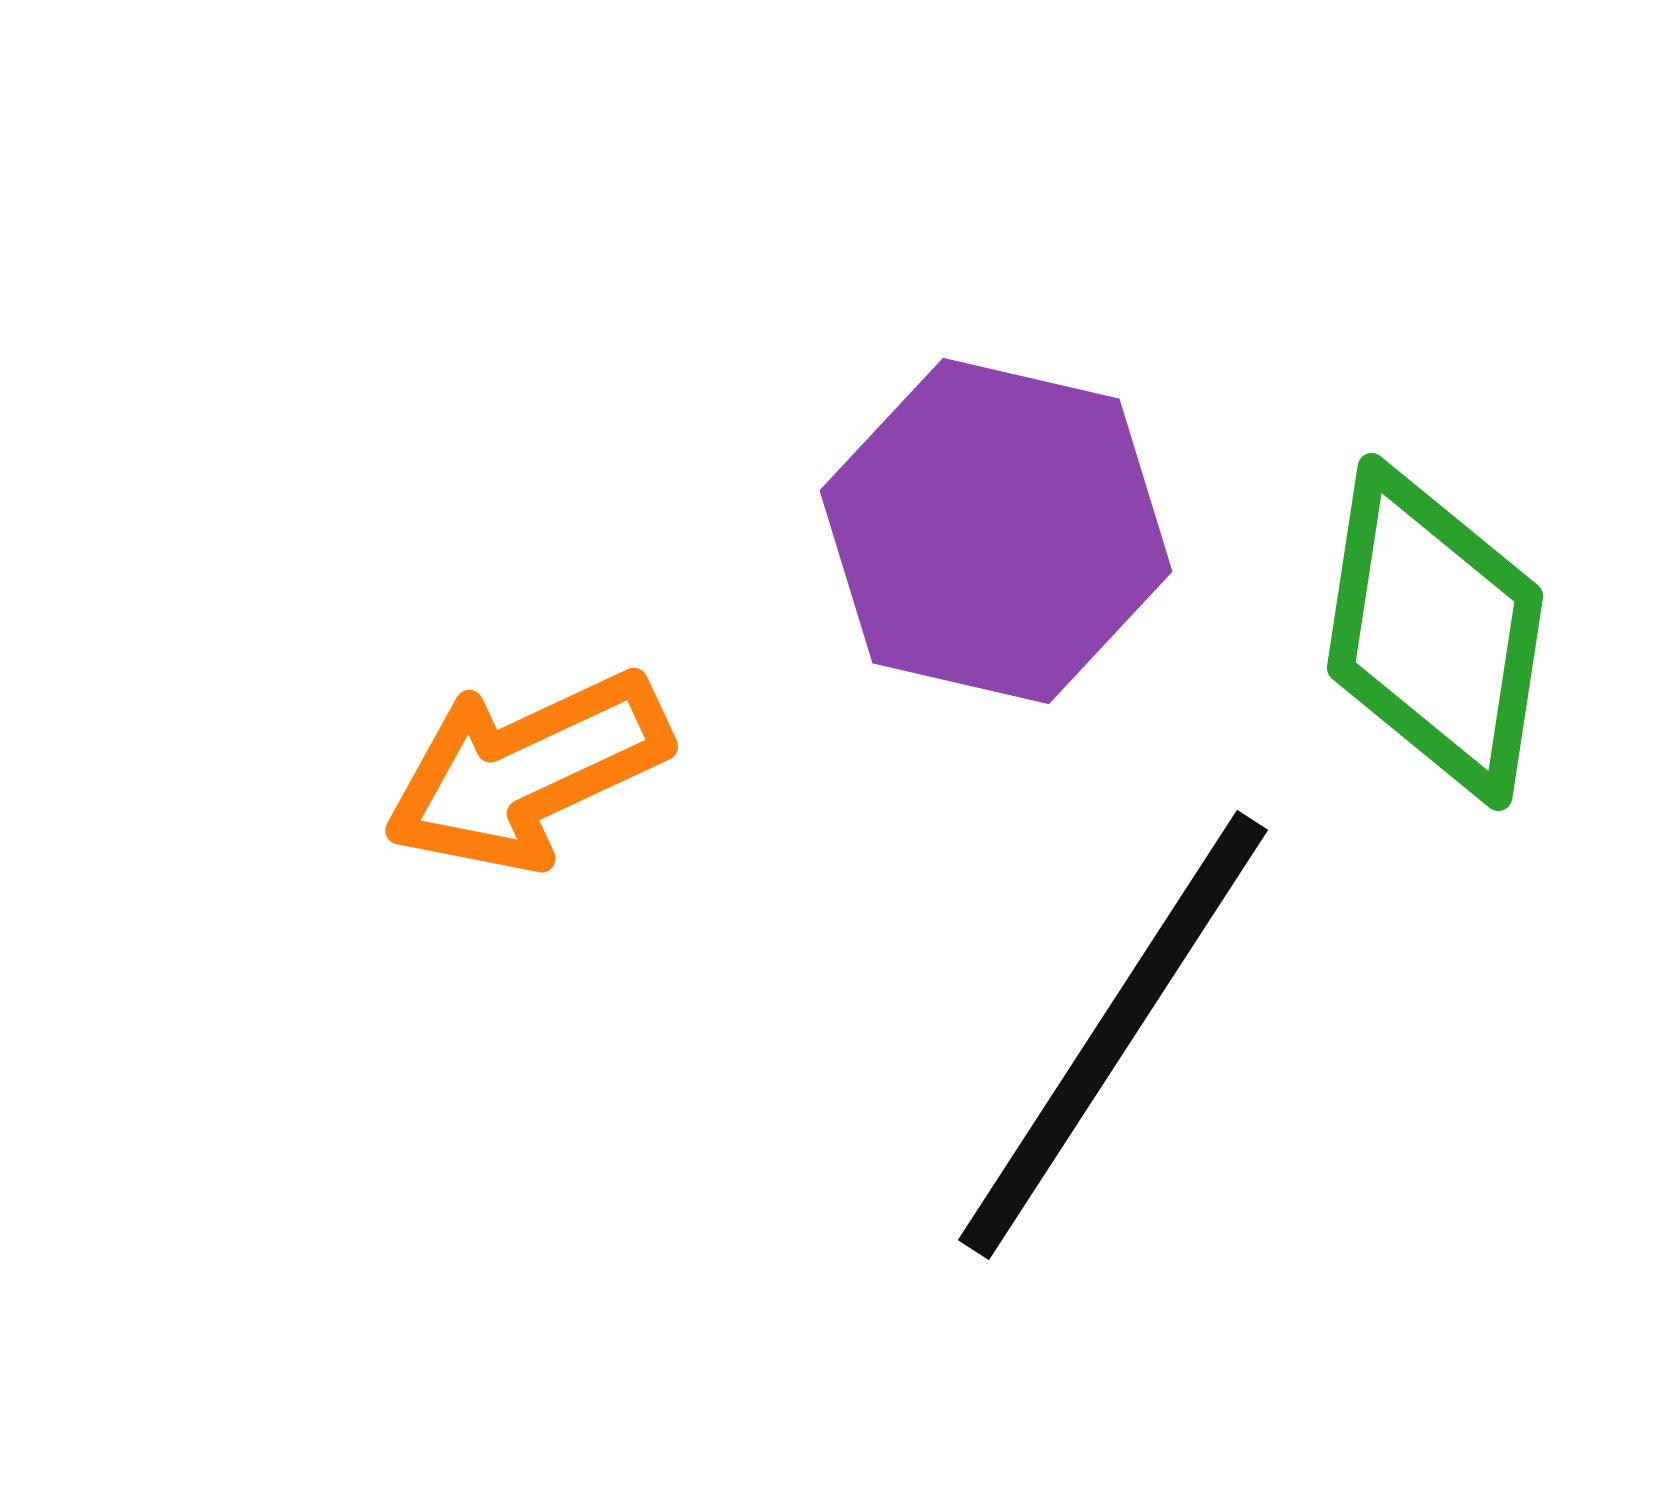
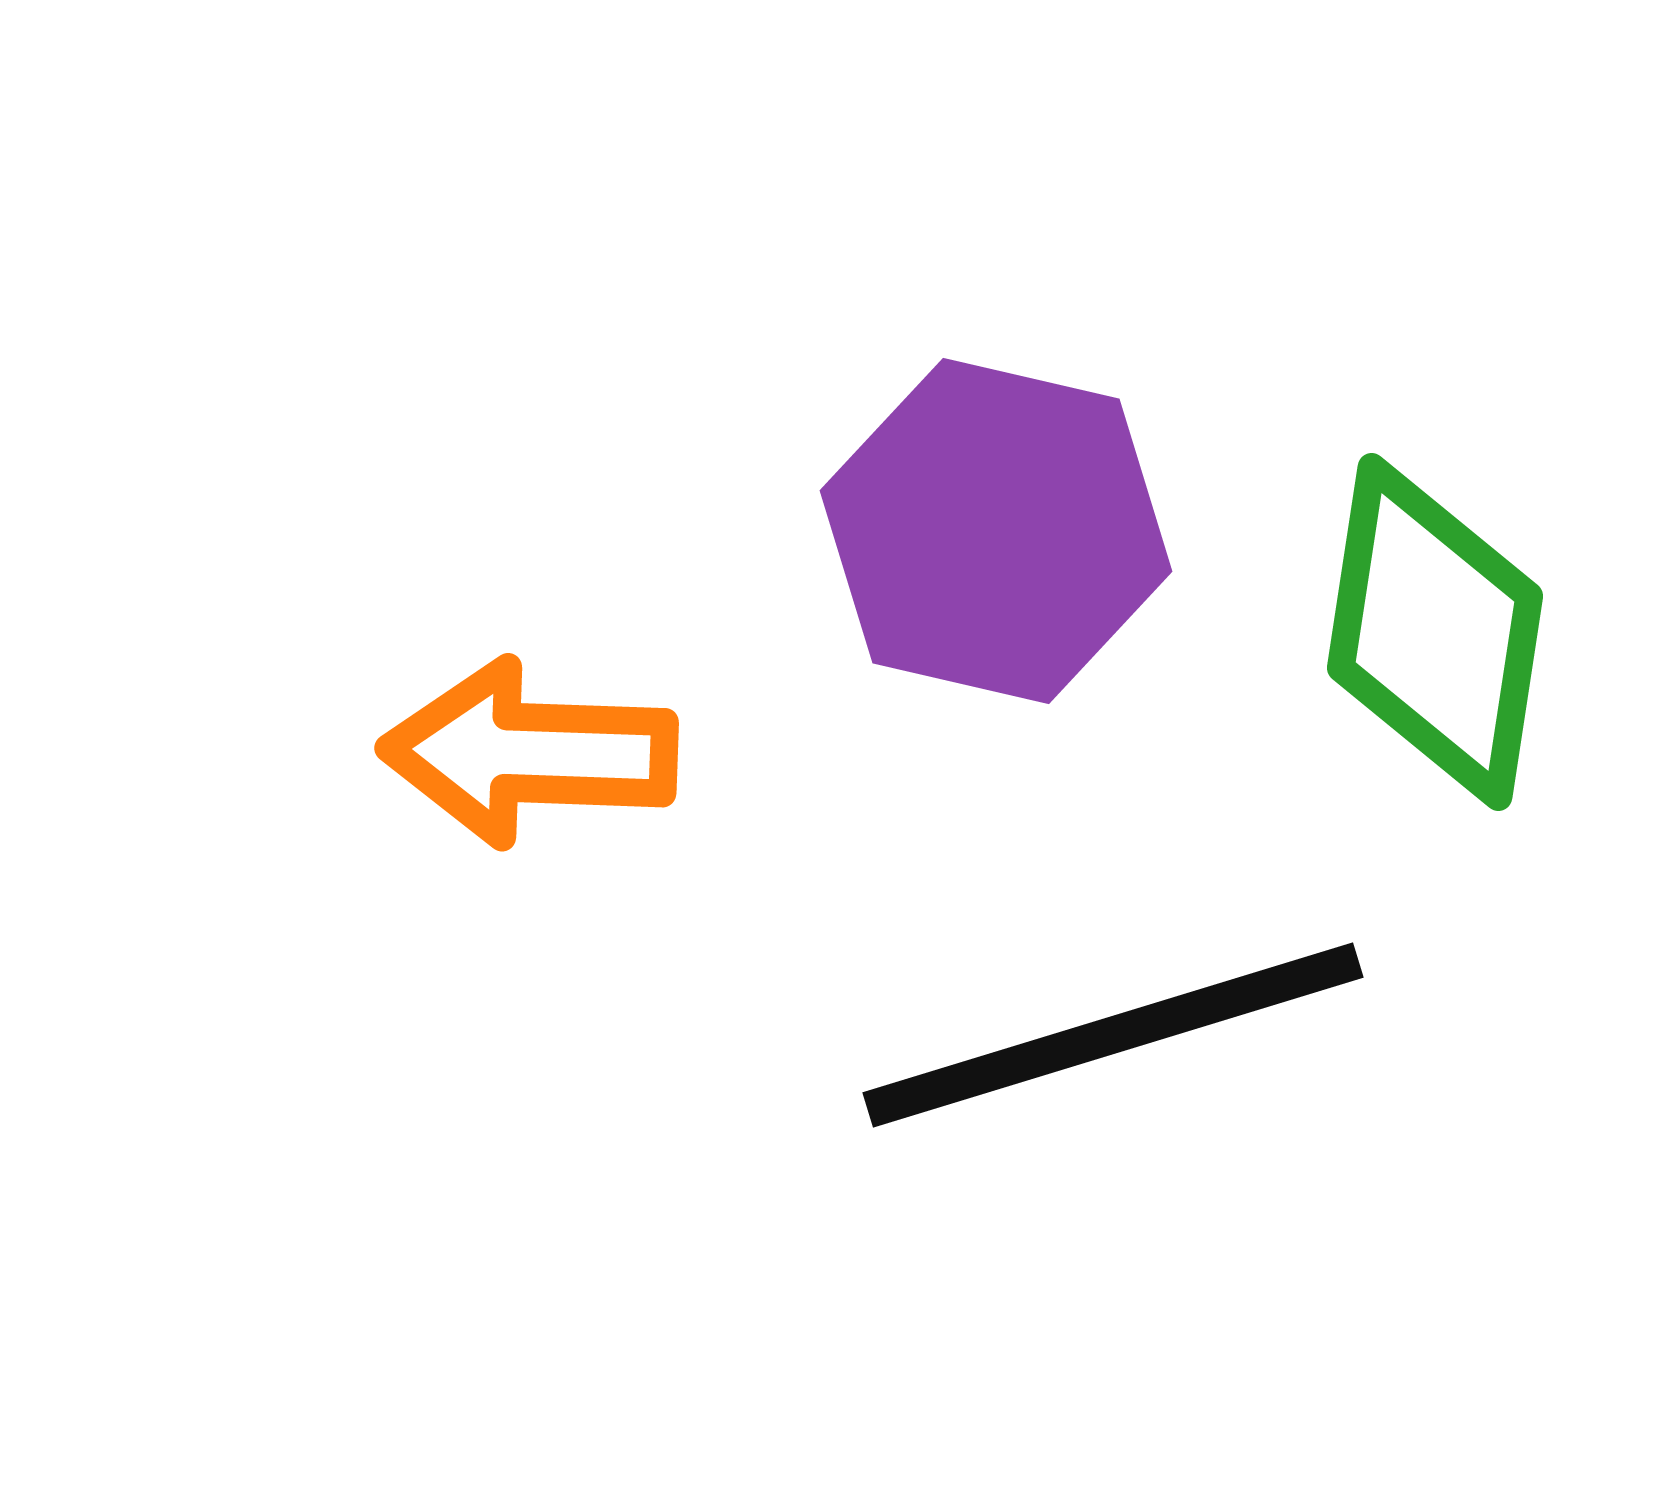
orange arrow: moved 2 px right, 18 px up; rotated 27 degrees clockwise
black line: rotated 40 degrees clockwise
